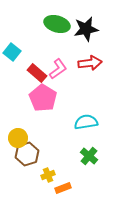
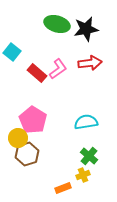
pink pentagon: moved 10 px left, 22 px down
yellow cross: moved 35 px right
